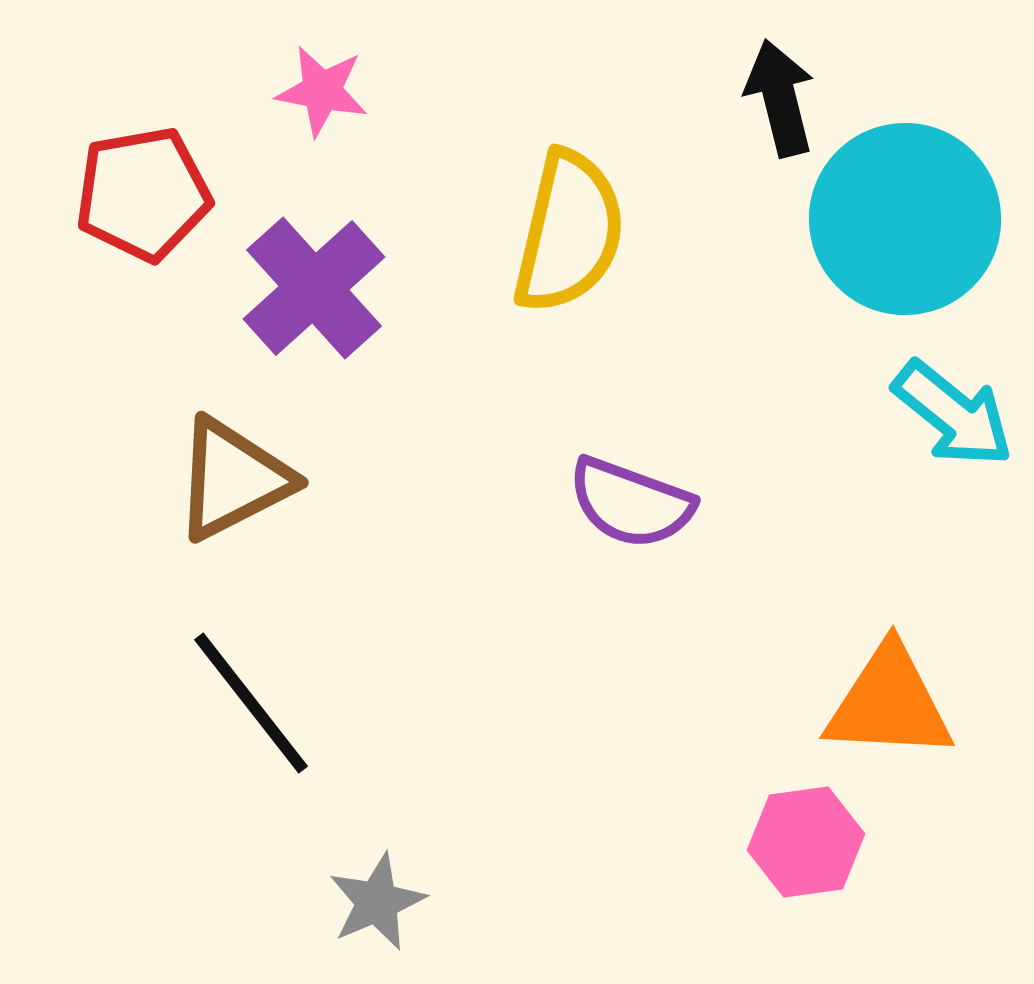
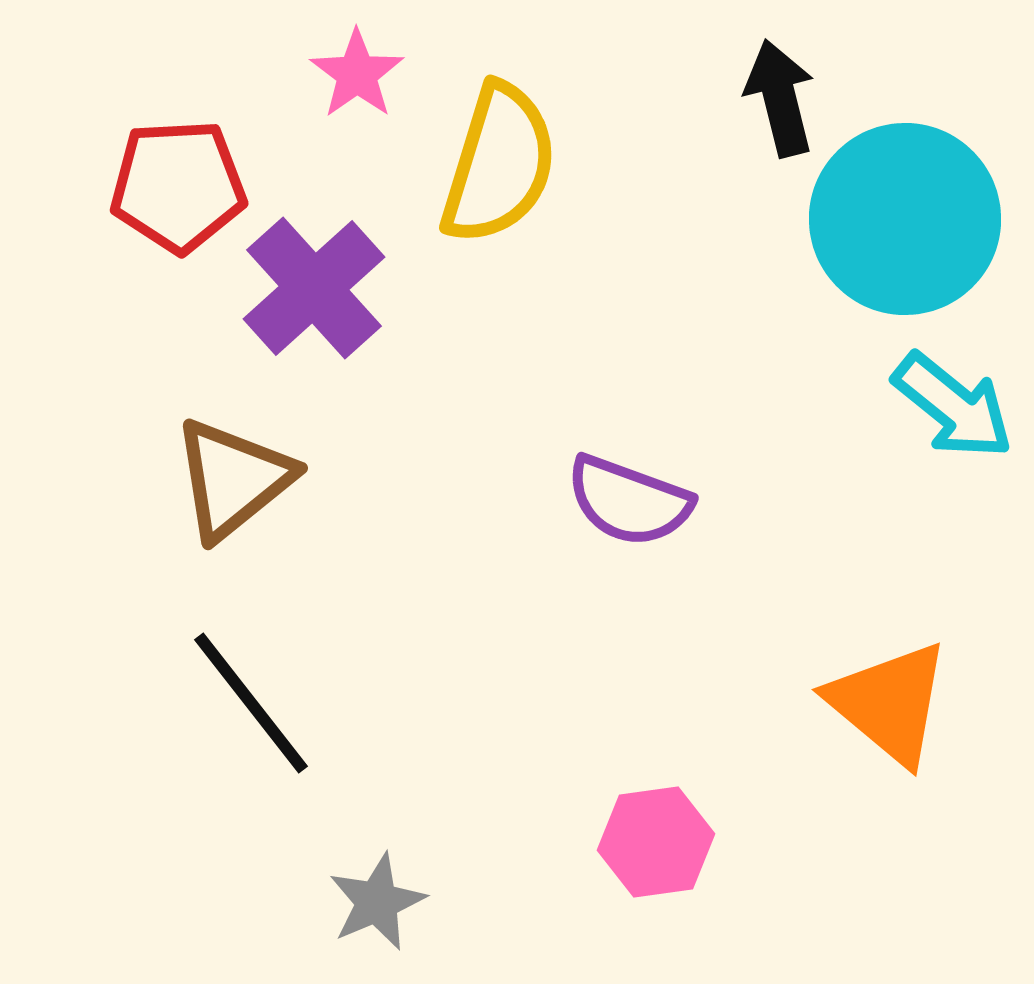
pink star: moved 35 px right, 17 px up; rotated 26 degrees clockwise
red pentagon: moved 35 px right, 8 px up; rotated 7 degrees clockwise
yellow semicircle: moved 70 px left, 68 px up; rotated 4 degrees clockwise
cyan arrow: moved 8 px up
brown triangle: rotated 12 degrees counterclockwise
purple semicircle: moved 2 px left, 2 px up
orange triangle: rotated 37 degrees clockwise
pink hexagon: moved 150 px left
